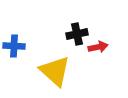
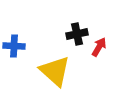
red arrow: moved 1 px right; rotated 48 degrees counterclockwise
